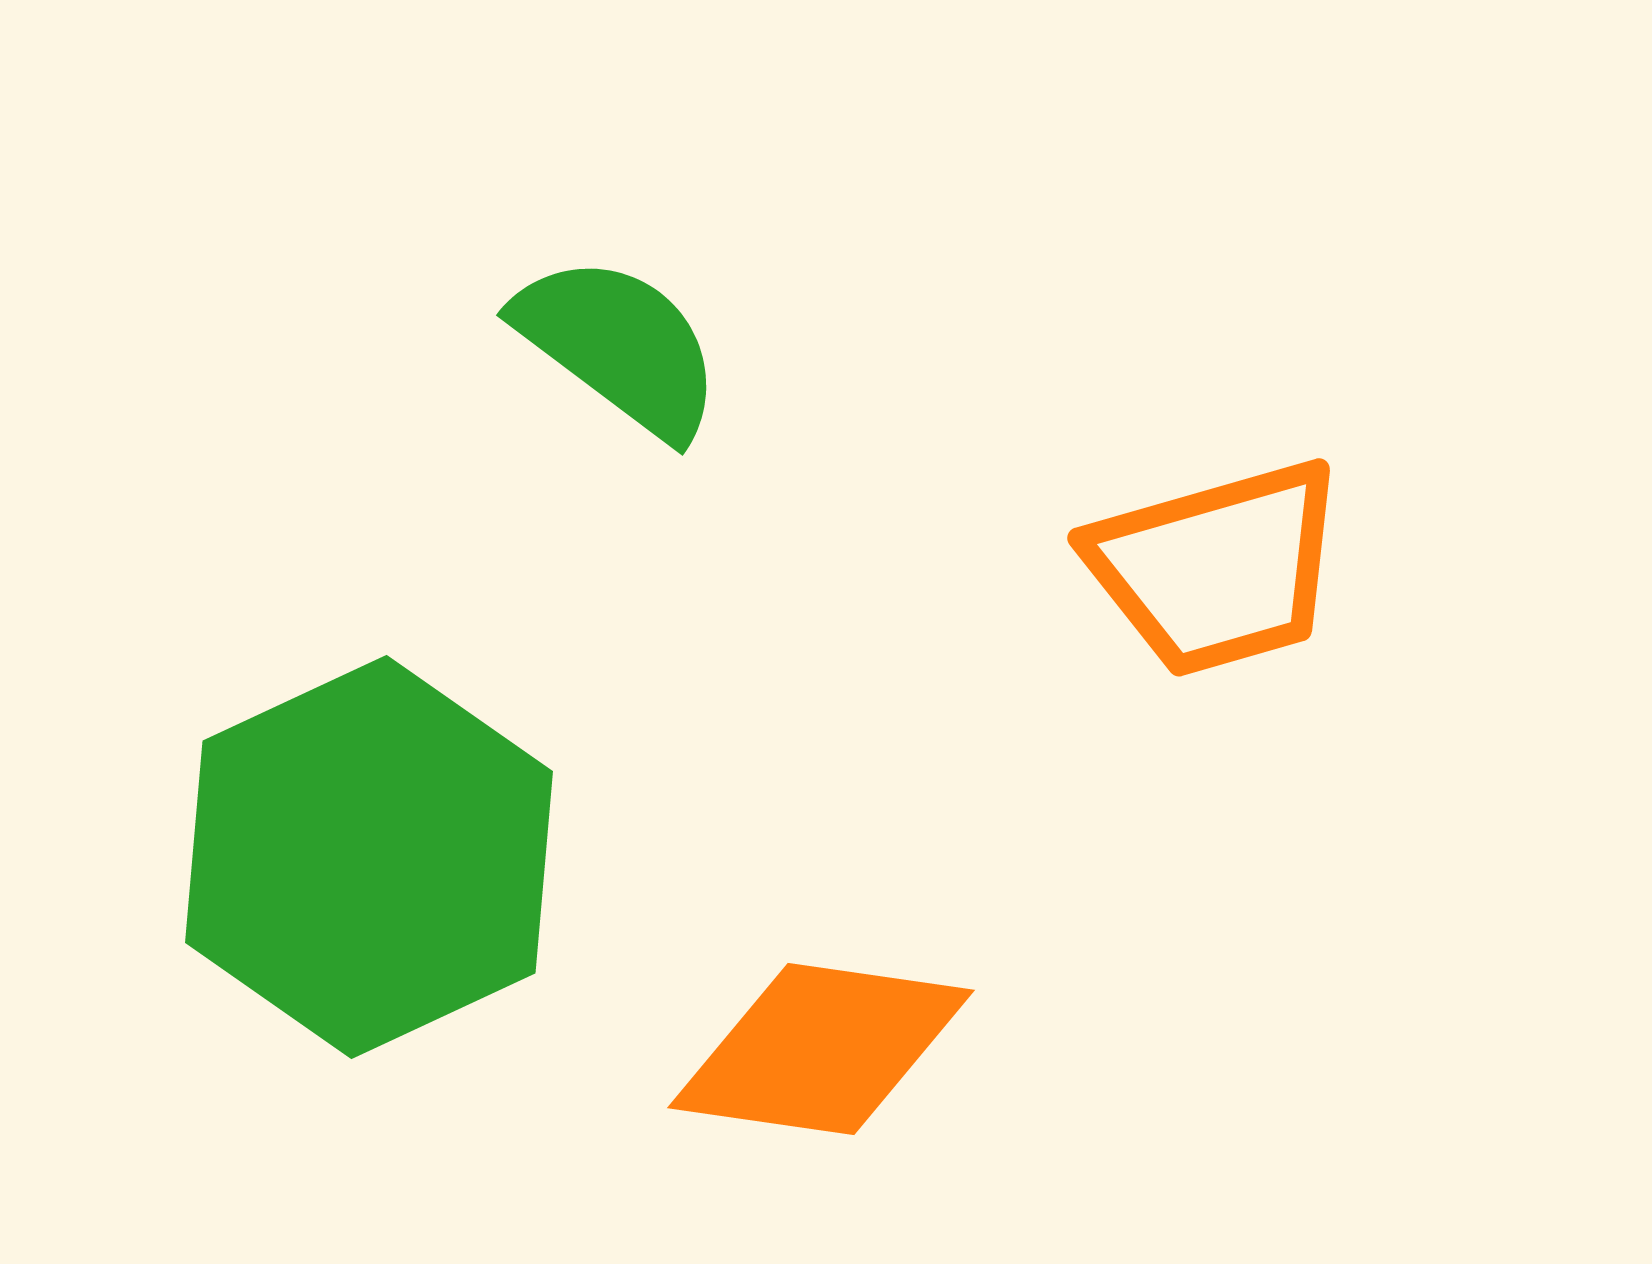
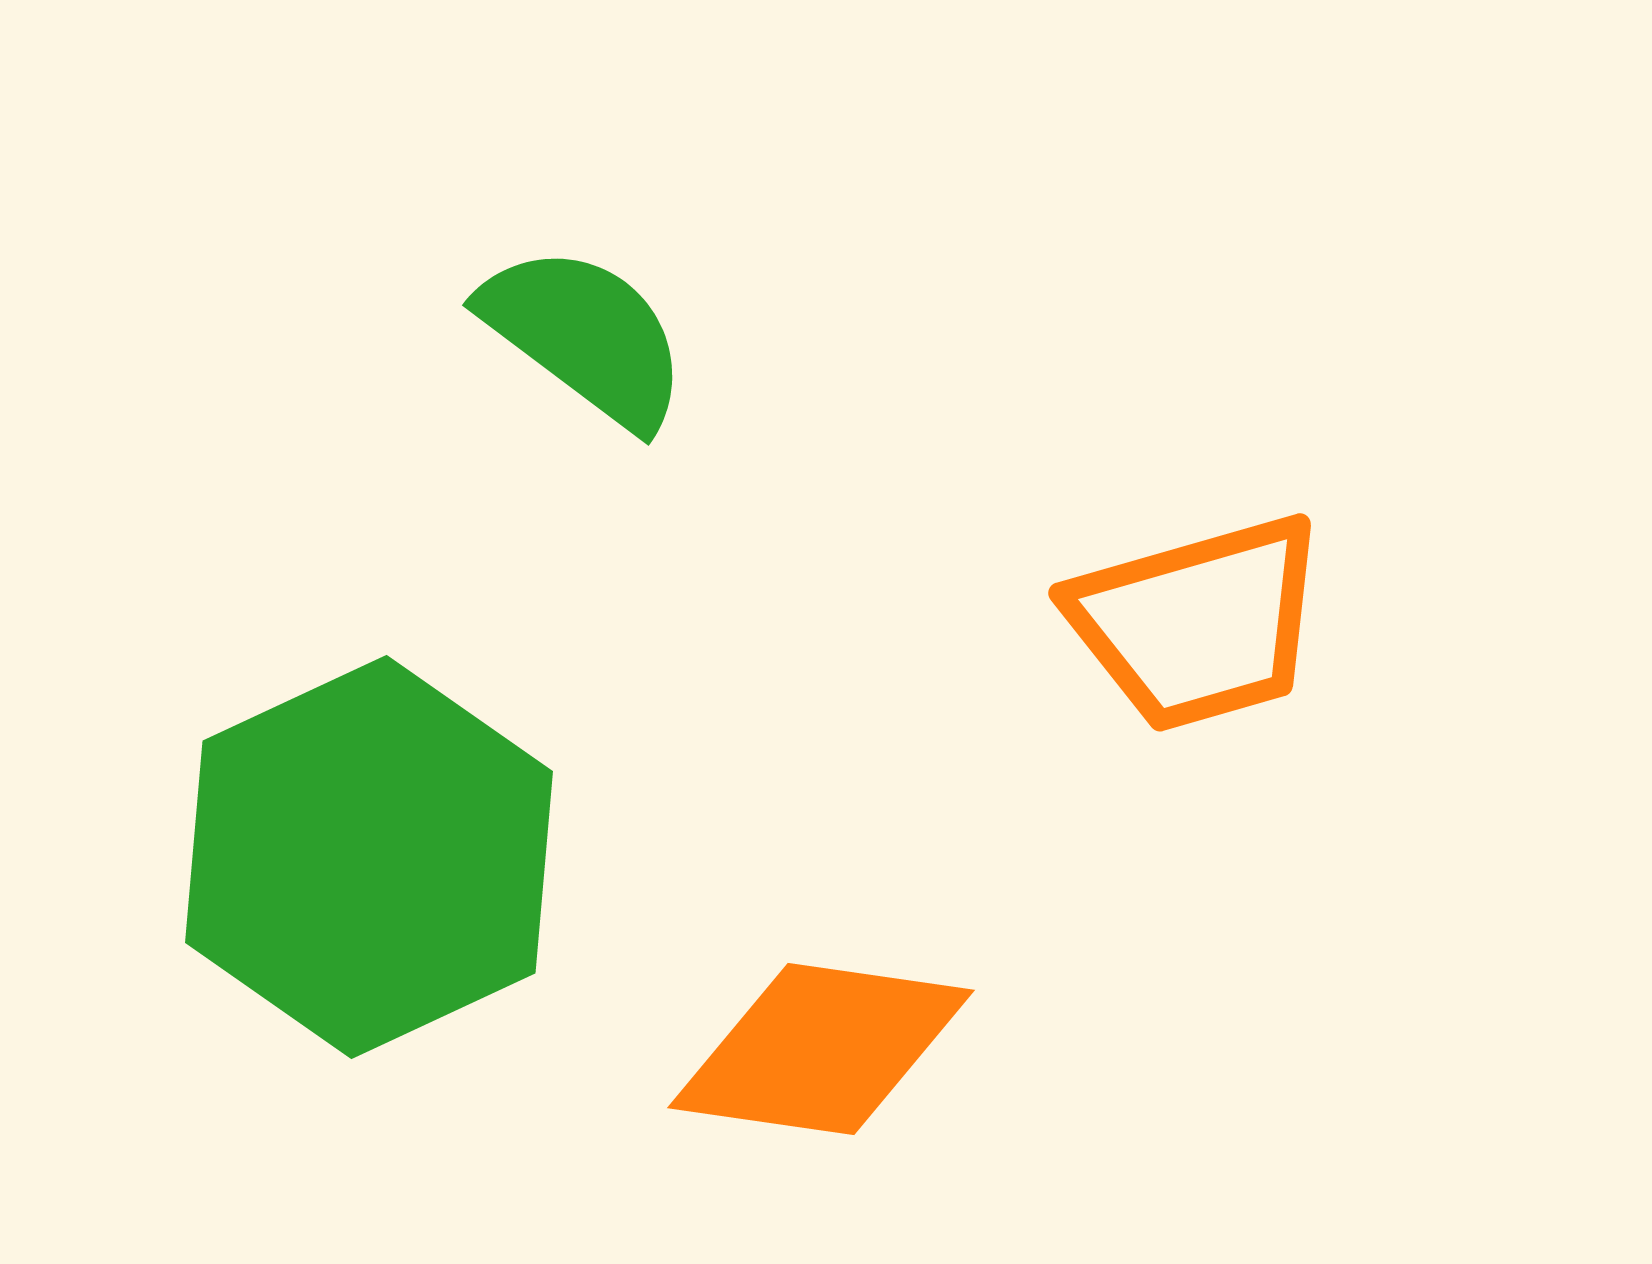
green semicircle: moved 34 px left, 10 px up
orange trapezoid: moved 19 px left, 55 px down
